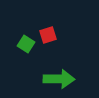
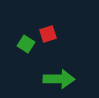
red square: moved 1 px up
